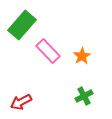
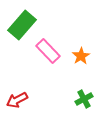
orange star: moved 1 px left
green cross: moved 3 px down
red arrow: moved 4 px left, 2 px up
